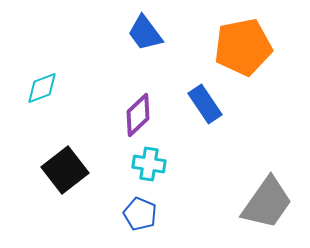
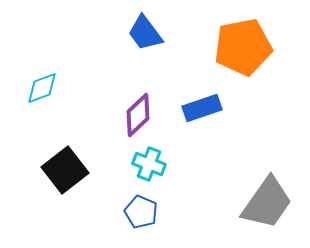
blue rectangle: moved 3 px left, 4 px down; rotated 75 degrees counterclockwise
cyan cross: rotated 12 degrees clockwise
blue pentagon: moved 1 px right, 2 px up
